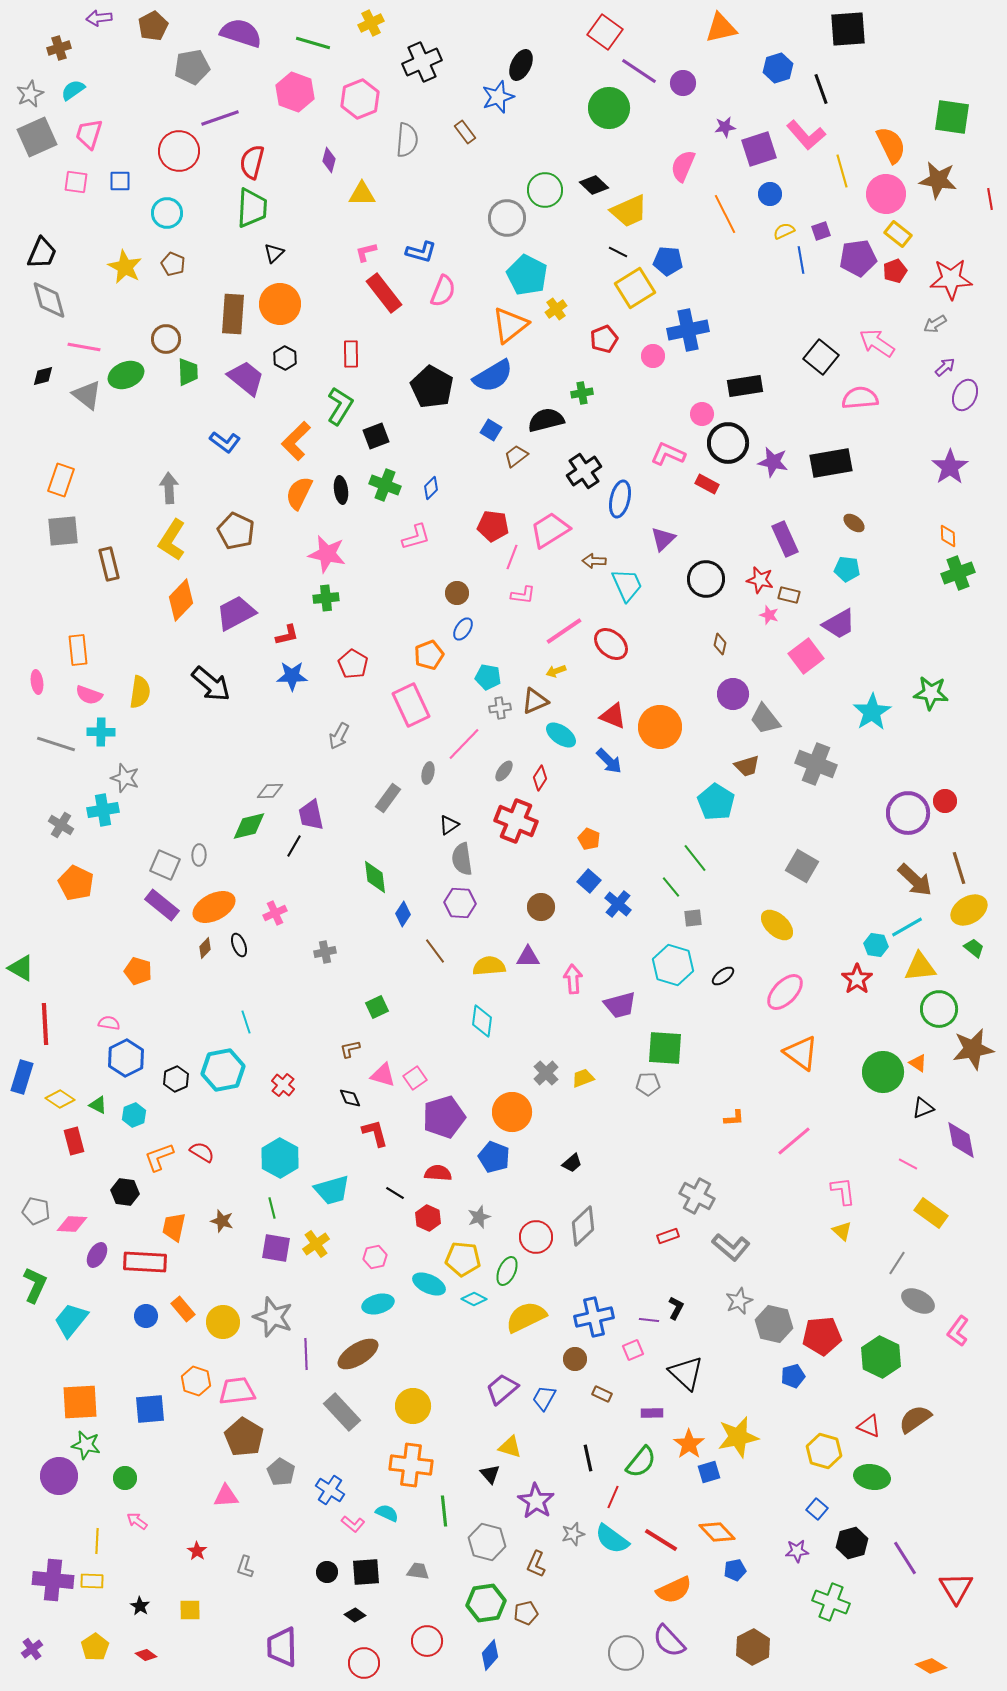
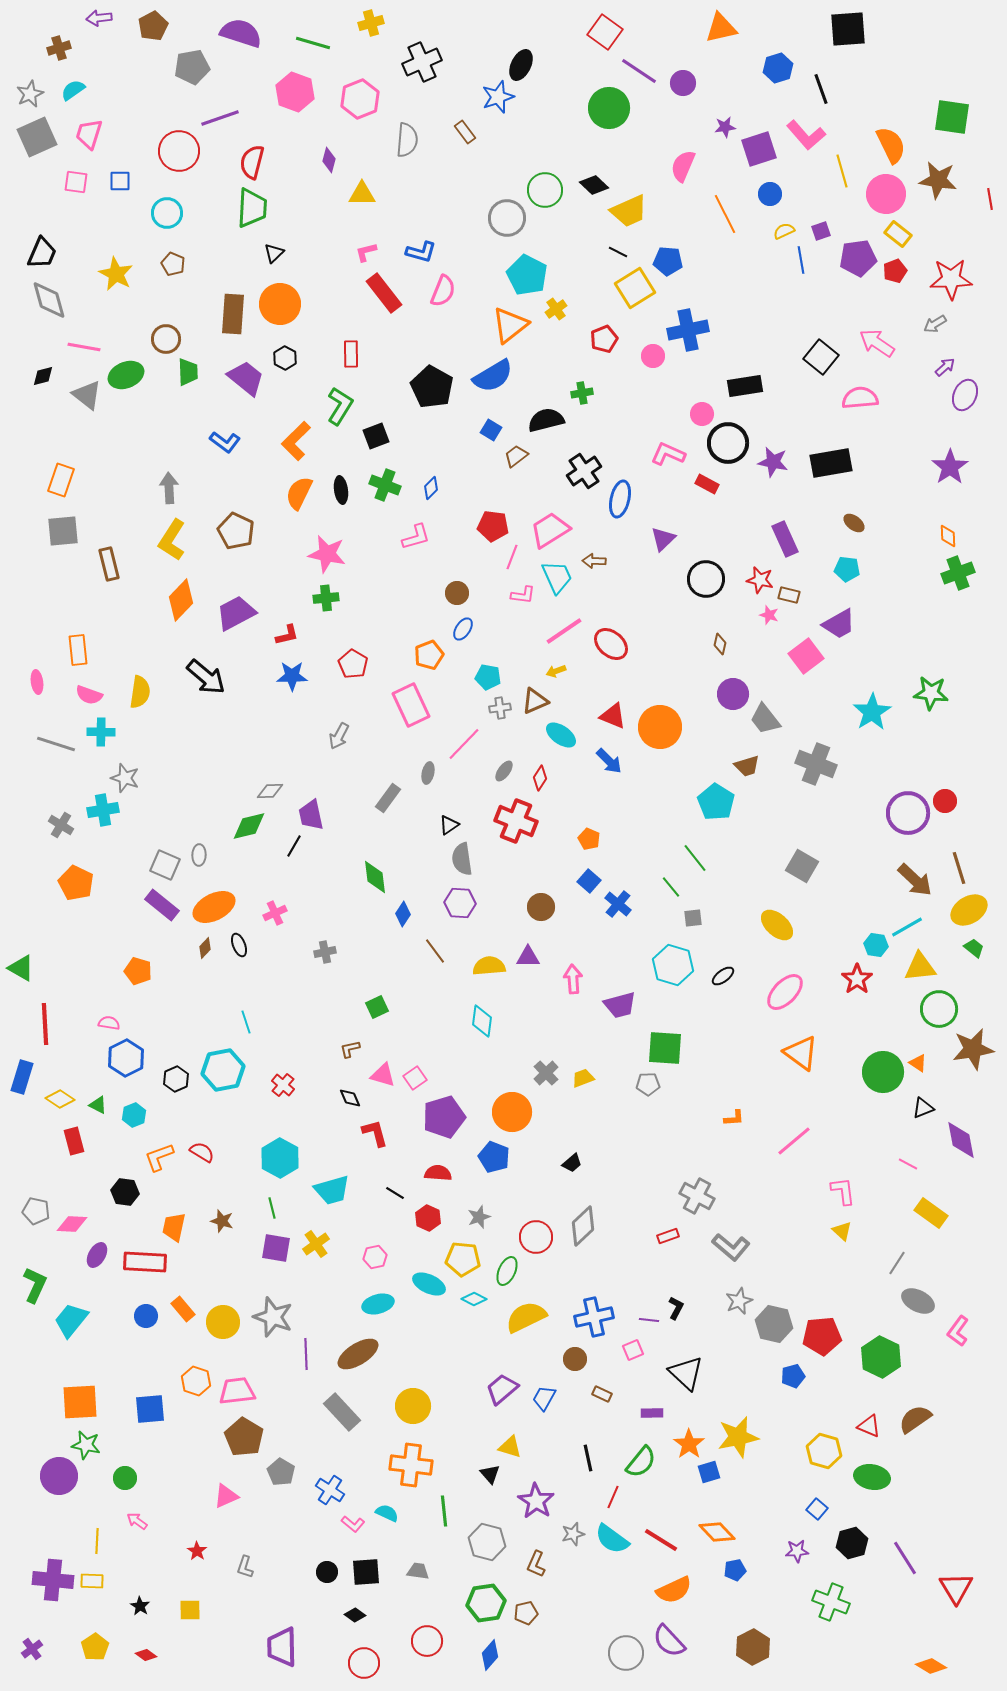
yellow cross at (371, 23): rotated 10 degrees clockwise
yellow star at (125, 267): moved 9 px left, 7 px down
cyan trapezoid at (627, 585): moved 70 px left, 8 px up
black arrow at (211, 684): moved 5 px left, 7 px up
pink triangle at (226, 1496): rotated 20 degrees counterclockwise
